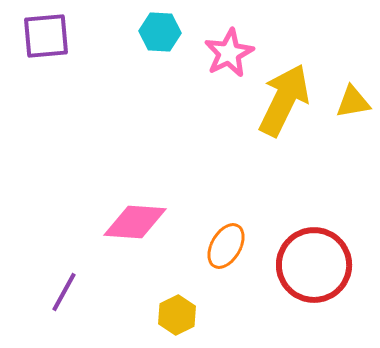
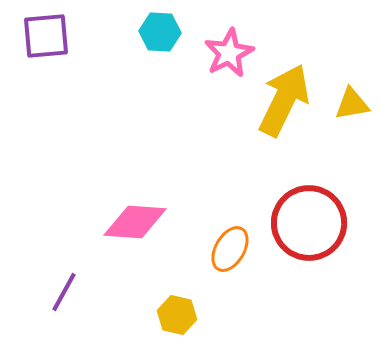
yellow triangle: moved 1 px left, 2 px down
orange ellipse: moved 4 px right, 3 px down
red circle: moved 5 px left, 42 px up
yellow hexagon: rotated 21 degrees counterclockwise
